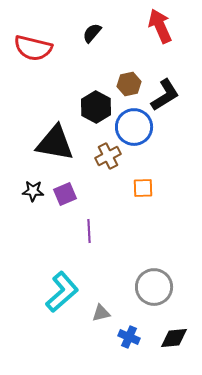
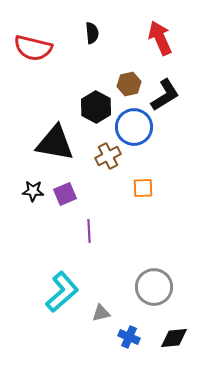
red arrow: moved 12 px down
black semicircle: rotated 135 degrees clockwise
